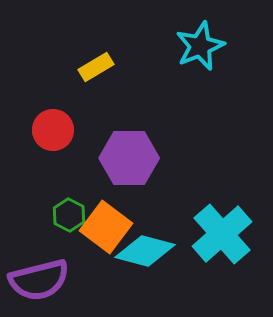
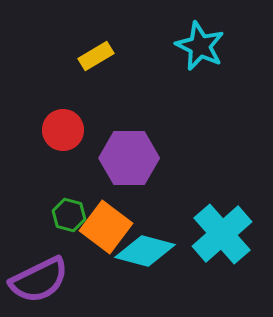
cyan star: rotated 24 degrees counterclockwise
yellow rectangle: moved 11 px up
red circle: moved 10 px right
green hexagon: rotated 12 degrees counterclockwise
purple semicircle: rotated 12 degrees counterclockwise
